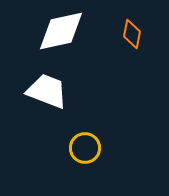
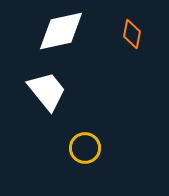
white trapezoid: rotated 30 degrees clockwise
